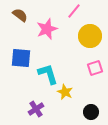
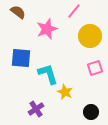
brown semicircle: moved 2 px left, 3 px up
